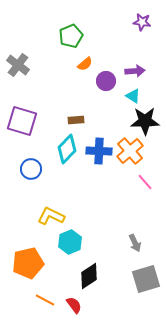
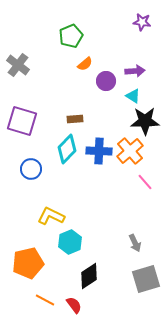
brown rectangle: moved 1 px left, 1 px up
